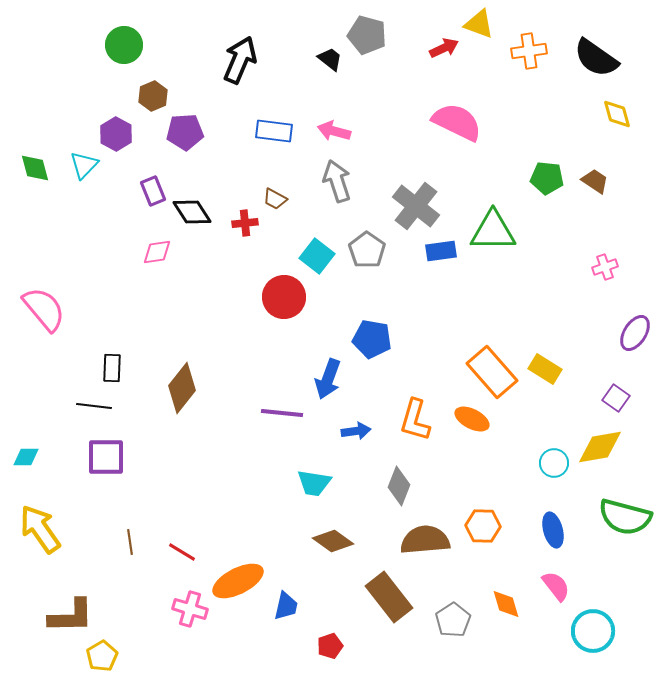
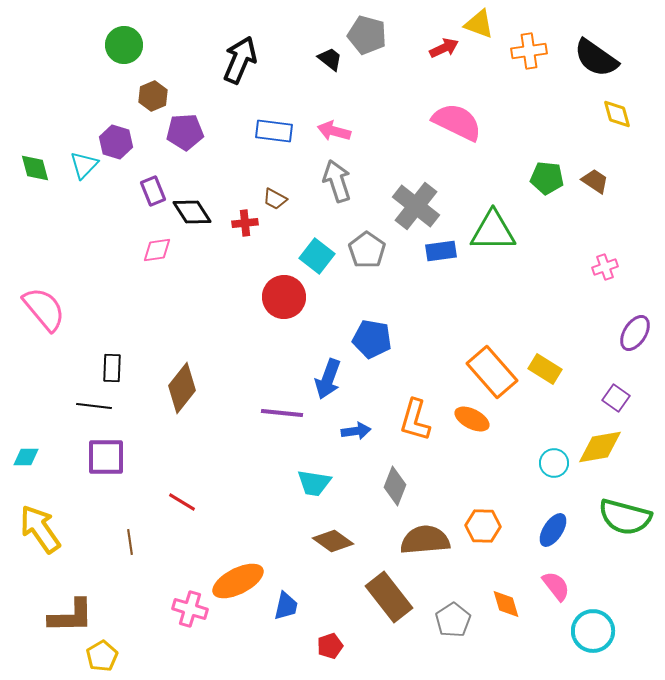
purple hexagon at (116, 134): moved 8 px down; rotated 12 degrees counterclockwise
pink diamond at (157, 252): moved 2 px up
gray diamond at (399, 486): moved 4 px left
blue ellipse at (553, 530): rotated 48 degrees clockwise
red line at (182, 552): moved 50 px up
